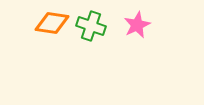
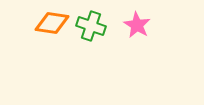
pink star: rotated 16 degrees counterclockwise
